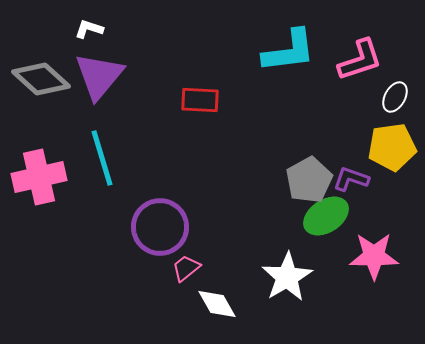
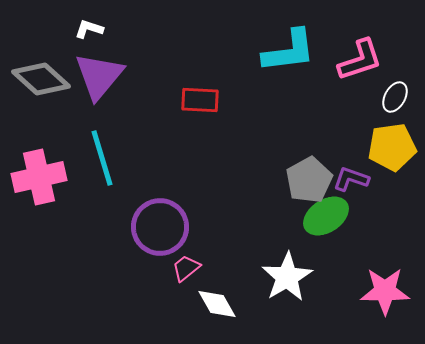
pink star: moved 11 px right, 35 px down
